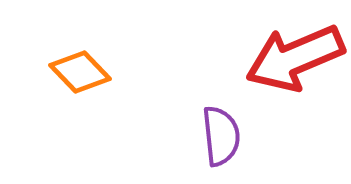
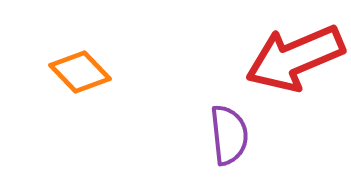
purple semicircle: moved 8 px right, 1 px up
